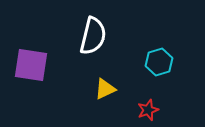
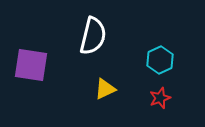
cyan hexagon: moved 1 px right, 2 px up; rotated 8 degrees counterclockwise
red star: moved 12 px right, 12 px up
